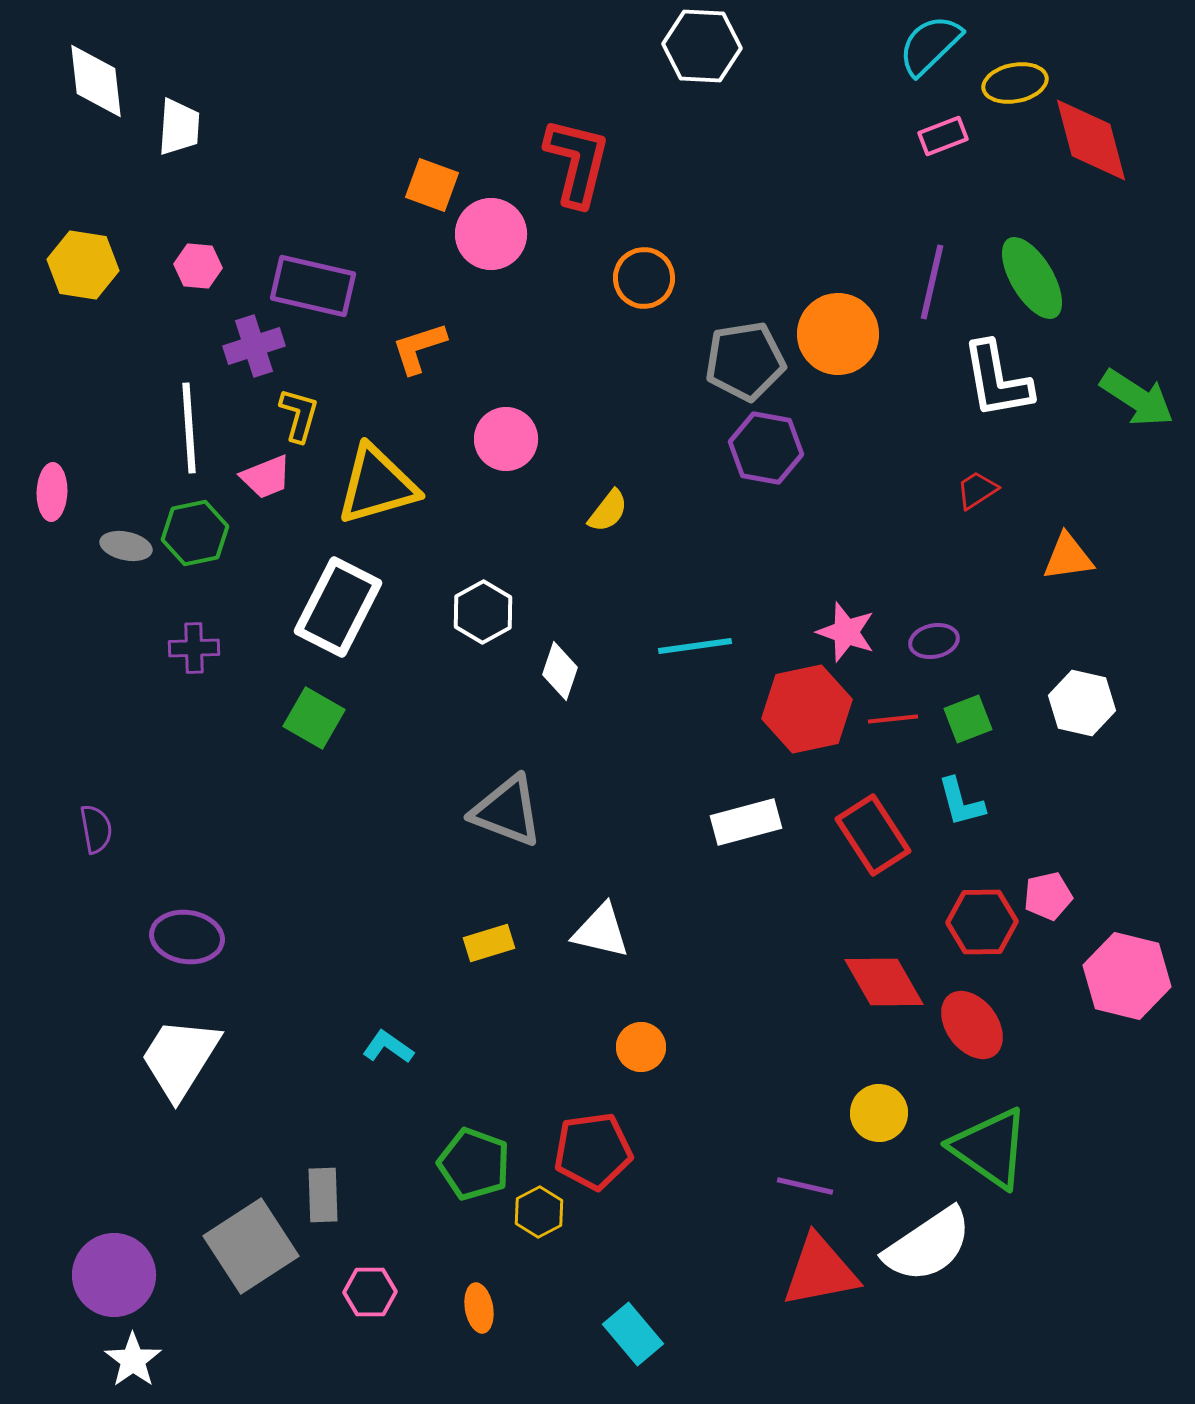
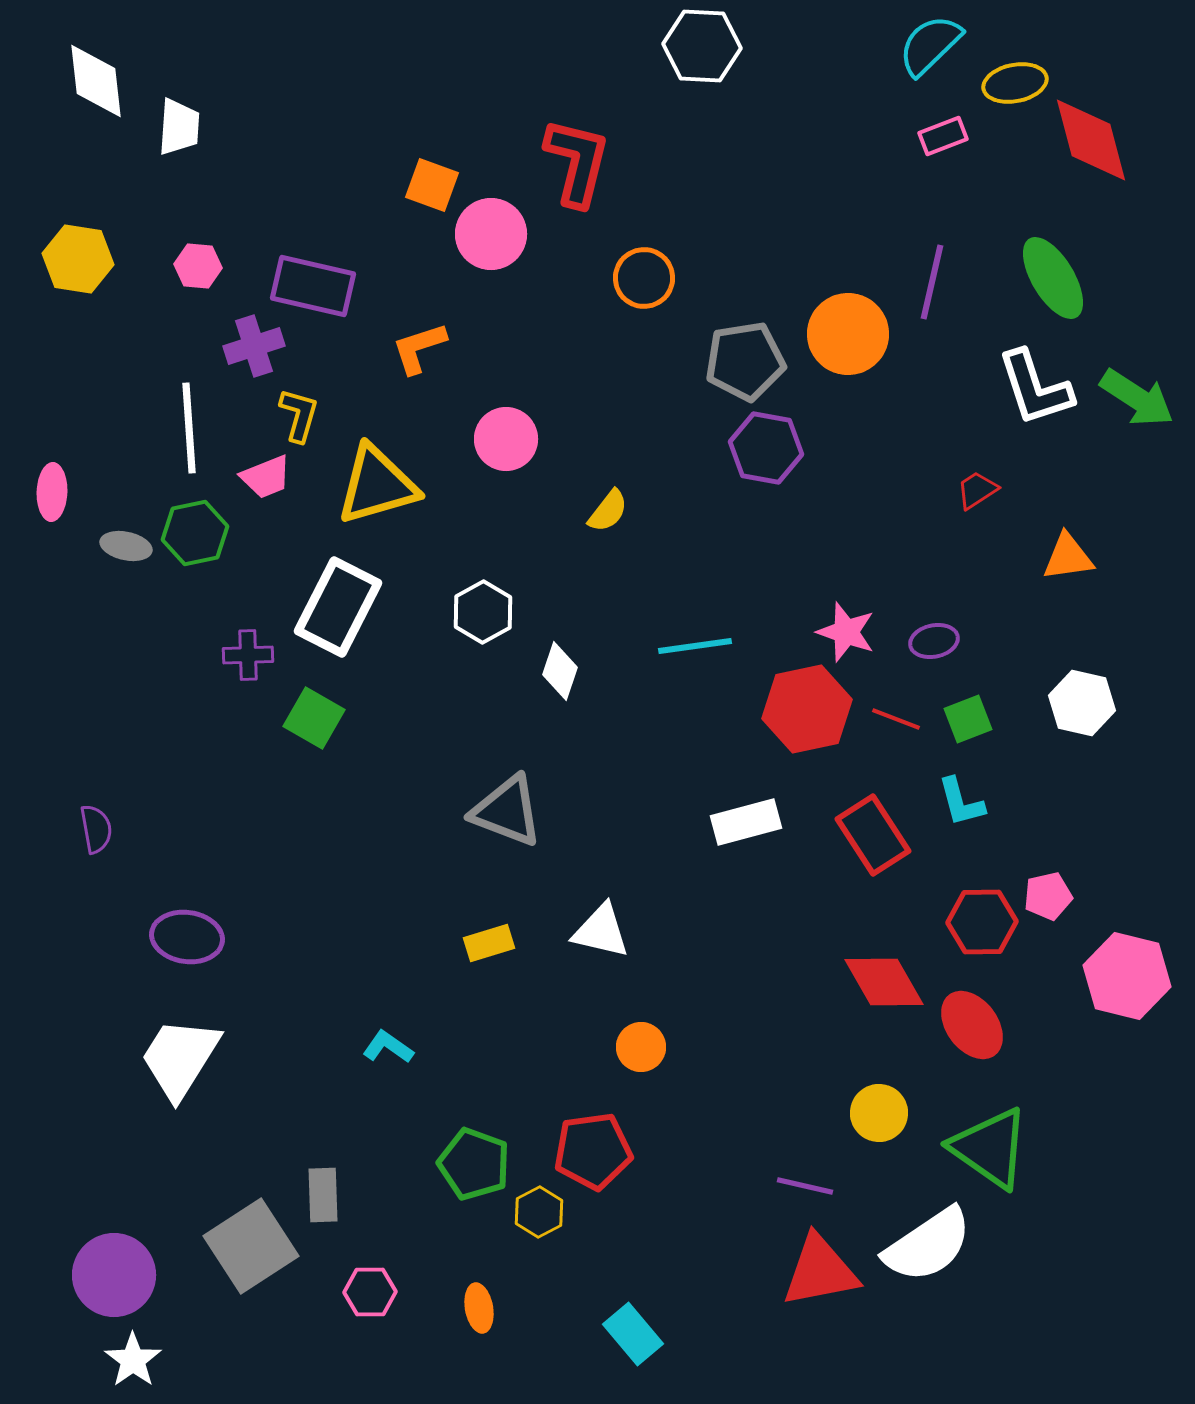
yellow hexagon at (83, 265): moved 5 px left, 6 px up
green ellipse at (1032, 278): moved 21 px right
orange circle at (838, 334): moved 10 px right
white L-shape at (997, 380): moved 38 px right, 8 px down; rotated 8 degrees counterclockwise
purple cross at (194, 648): moved 54 px right, 7 px down
red line at (893, 719): moved 3 px right; rotated 27 degrees clockwise
